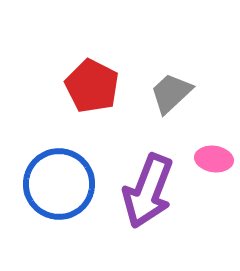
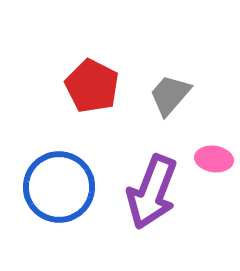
gray trapezoid: moved 1 px left, 2 px down; rotated 6 degrees counterclockwise
blue circle: moved 3 px down
purple arrow: moved 4 px right, 1 px down
